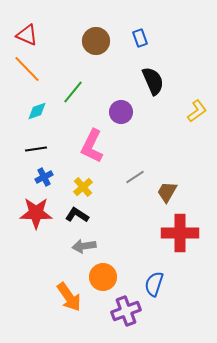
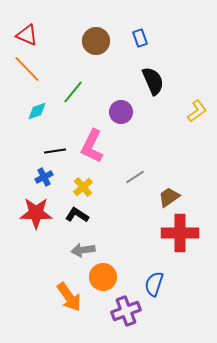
black line: moved 19 px right, 2 px down
brown trapezoid: moved 2 px right, 5 px down; rotated 25 degrees clockwise
gray arrow: moved 1 px left, 4 px down
